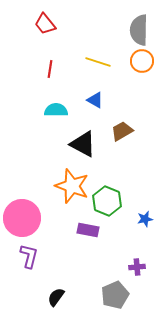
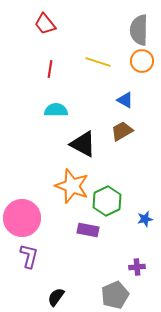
blue triangle: moved 30 px right
green hexagon: rotated 12 degrees clockwise
